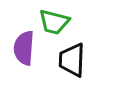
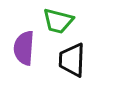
green trapezoid: moved 4 px right, 1 px up
